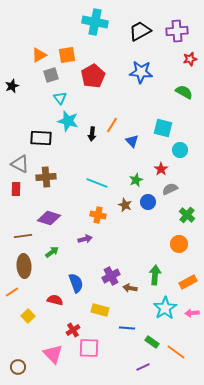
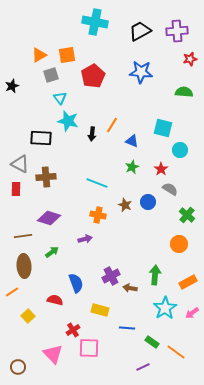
green semicircle at (184, 92): rotated 24 degrees counterclockwise
blue triangle at (132, 141): rotated 24 degrees counterclockwise
green star at (136, 180): moved 4 px left, 13 px up
gray semicircle at (170, 189): rotated 56 degrees clockwise
pink arrow at (192, 313): rotated 32 degrees counterclockwise
